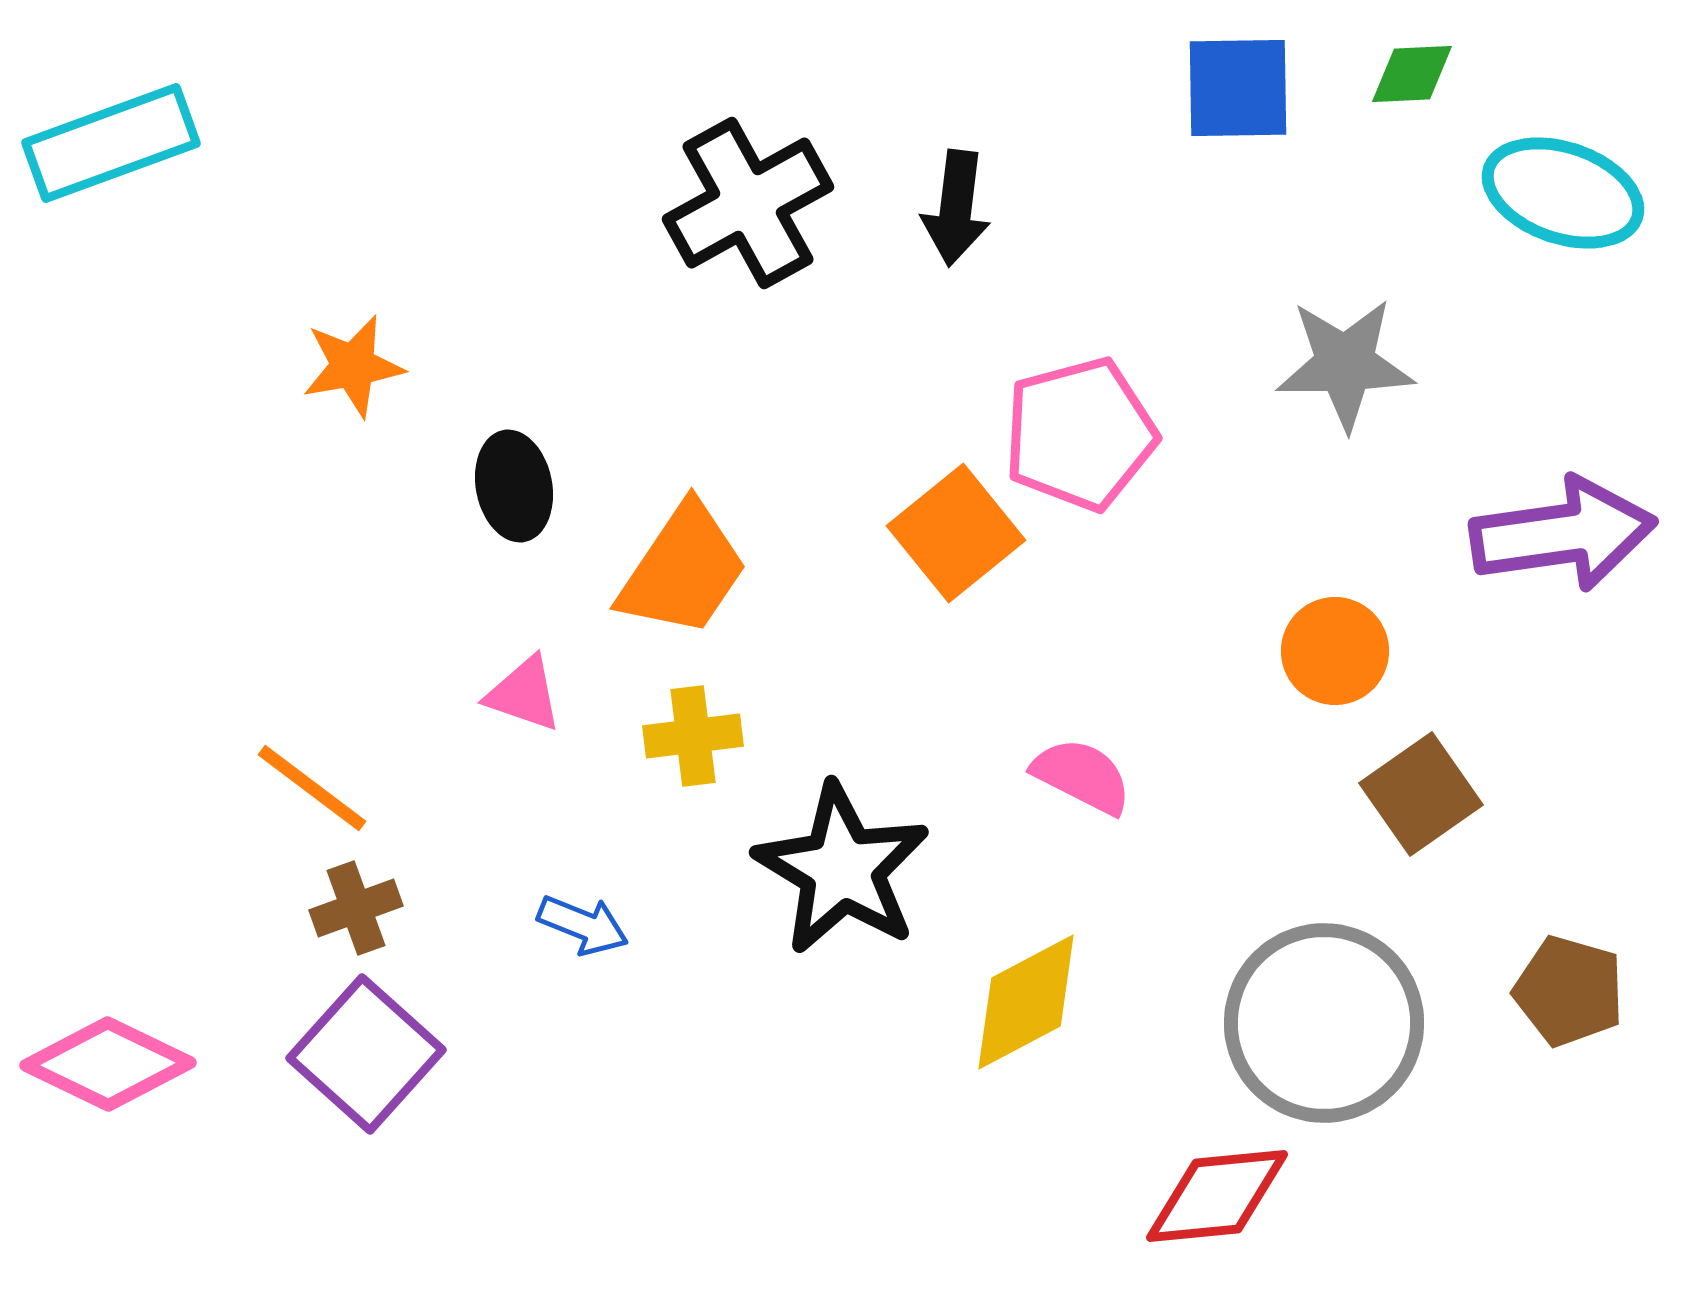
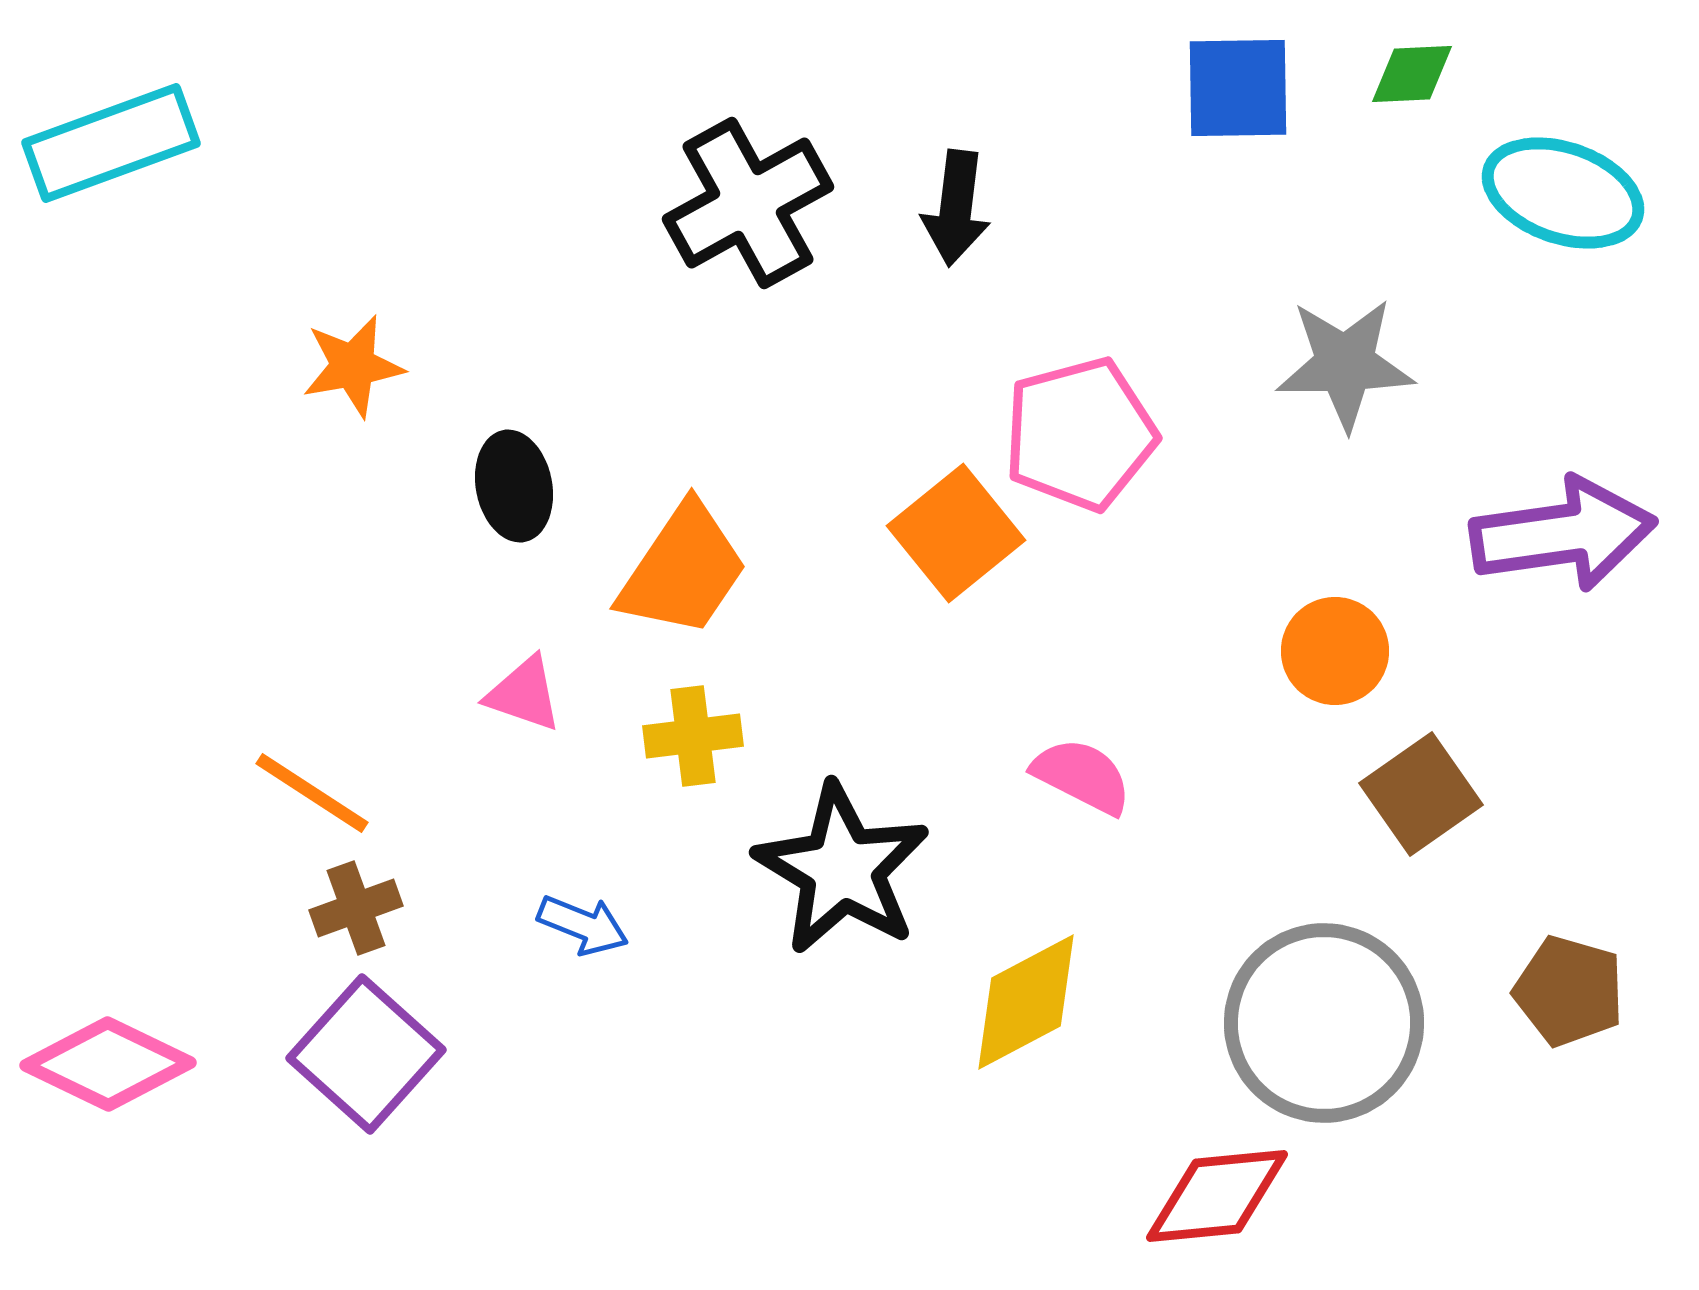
orange line: moved 5 px down; rotated 4 degrees counterclockwise
